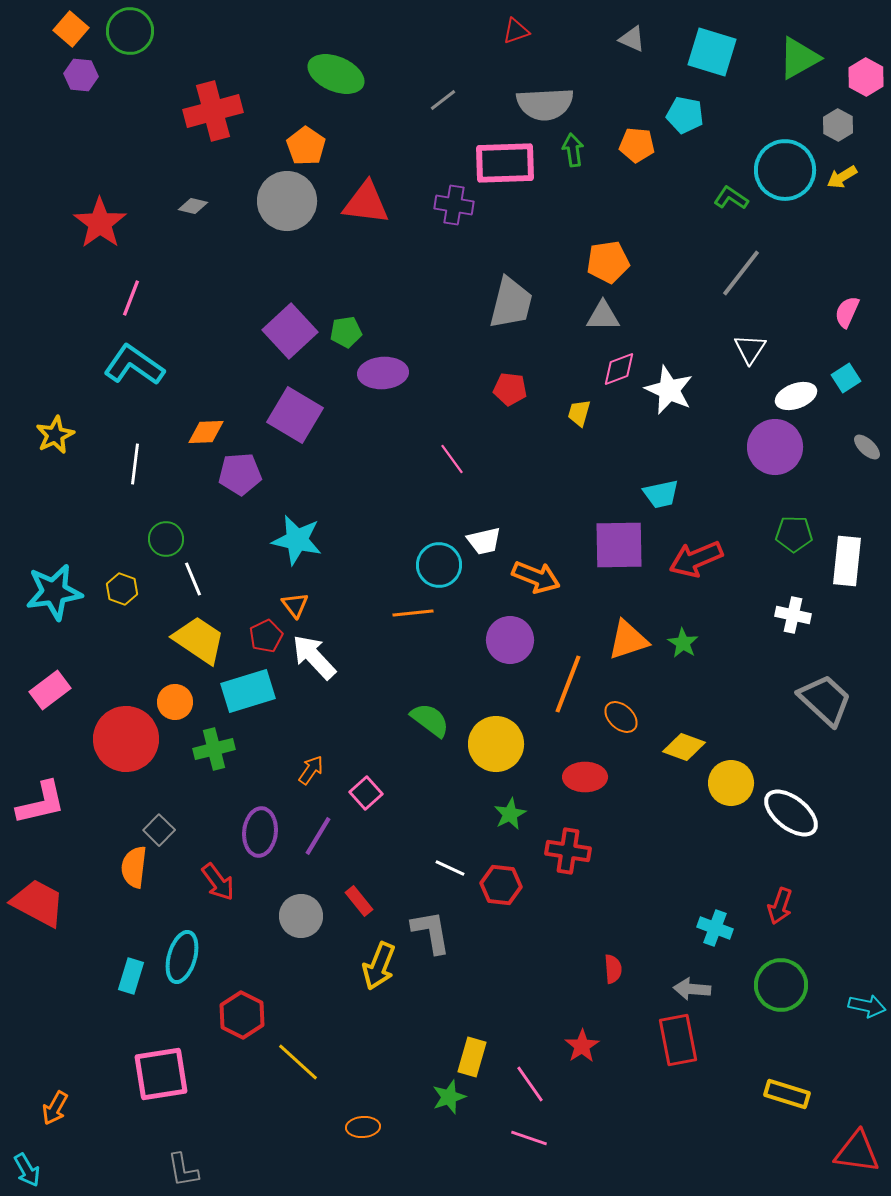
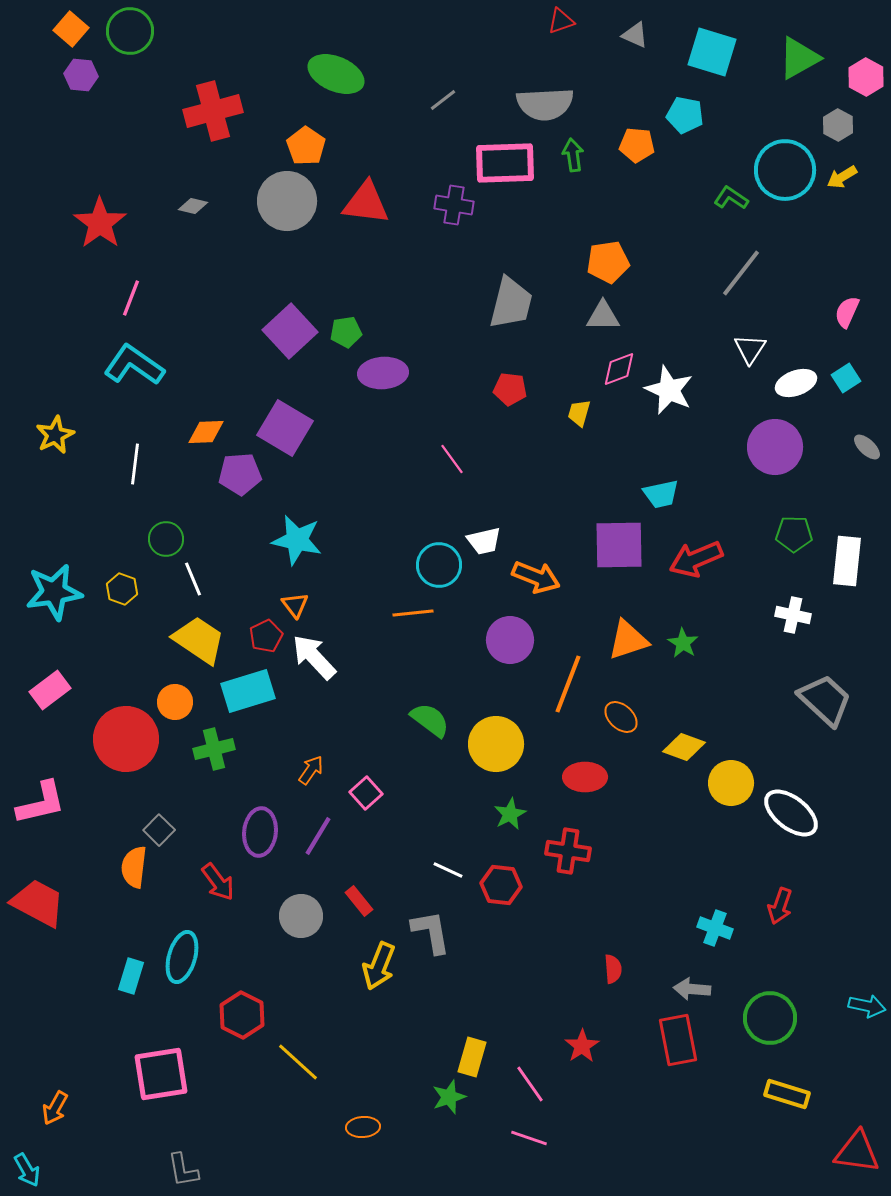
red triangle at (516, 31): moved 45 px right, 10 px up
gray triangle at (632, 39): moved 3 px right, 4 px up
green arrow at (573, 150): moved 5 px down
white ellipse at (796, 396): moved 13 px up
purple square at (295, 415): moved 10 px left, 13 px down
white line at (450, 868): moved 2 px left, 2 px down
green circle at (781, 985): moved 11 px left, 33 px down
